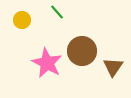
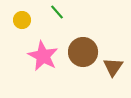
brown circle: moved 1 px right, 1 px down
pink star: moved 4 px left, 7 px up
